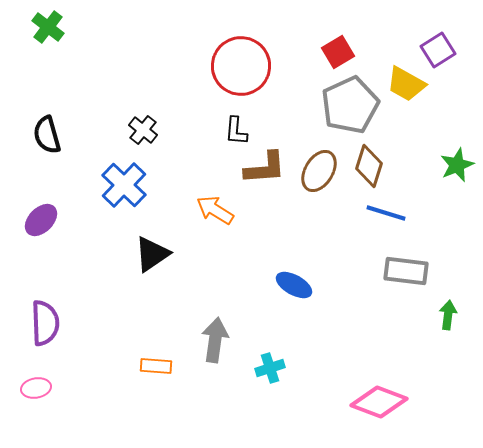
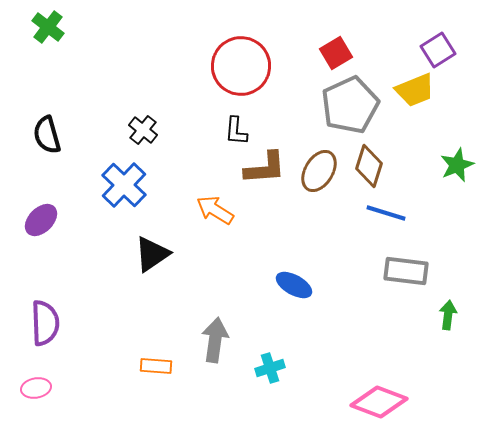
red square: moved 2 px left, 1 px down
yellow trapezoid: moved 9 px right, 6 px down; rotated 51 degrees counterclockwise
